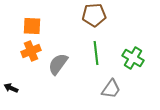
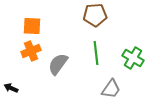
brown pentagon: moved 1 px right
